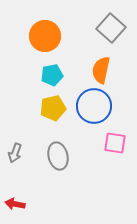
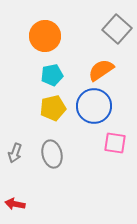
gray square: moved 6 px right, 1 px down
orange semicircle: rotated 44 degrees clockwise
gray ellipse: moved 6 px left, 2 px up
